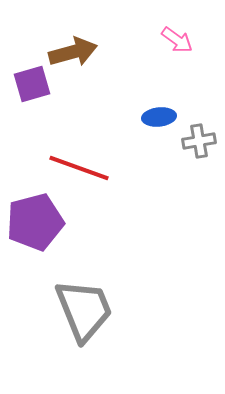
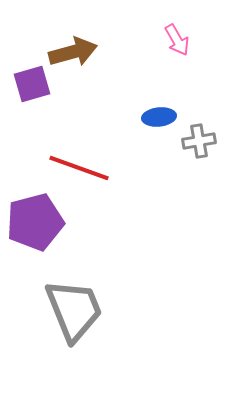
pink arrow: rotated 24 degrees clockwise
gray trapezoid: moved 10 px left
